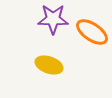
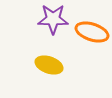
orange ellipse: rotated 16 degrees counterclockwise
